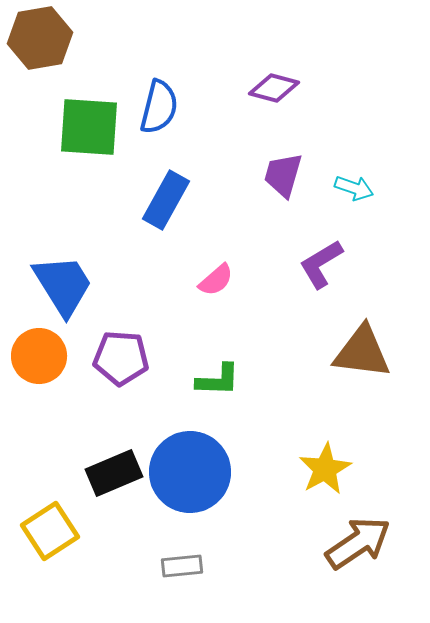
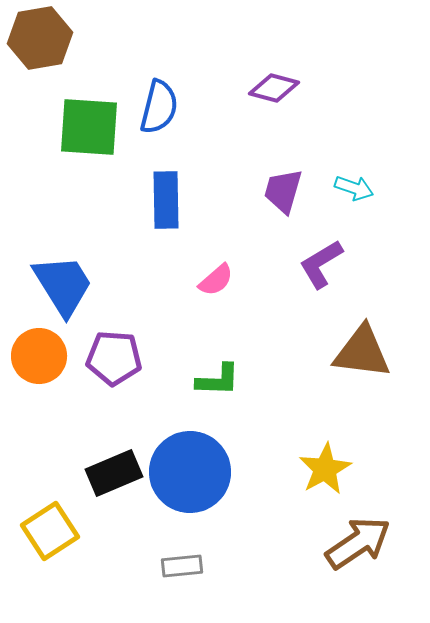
purple trapezoid: moved 16 px down
blue rectangle: rotated 30 degrees counterclockwise
purple pentagon: moved 7 px left
